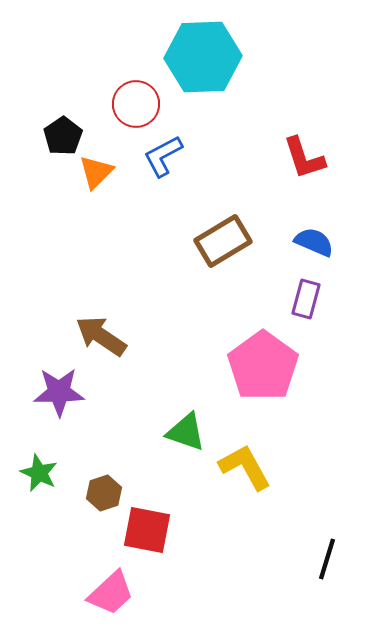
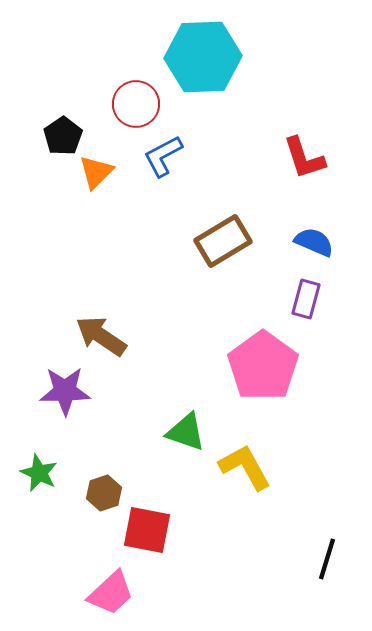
purple star: moved 6 px right, 1 px up
